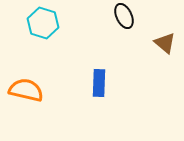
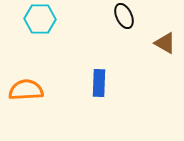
cyan hexagon: moved 3 px left, 4 px up; rotated 16 degrees counterclockwise
brown triangle: rotated 10 degrees counterclockwise
orange semicircle: rotated 16 degrees counterclockwise
